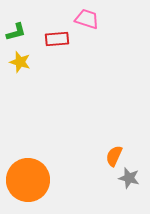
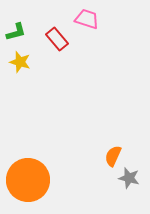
red rectangle: rotated 55 degrees clockwise
orange semicircle: moved 1 px left
